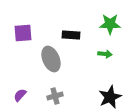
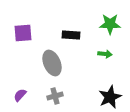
gray ellipse: moved 1 px right, 4 px down
